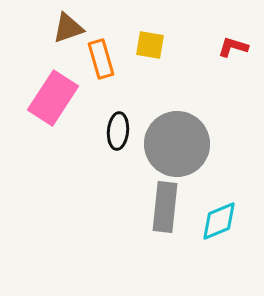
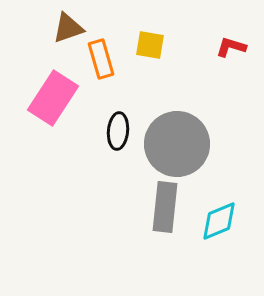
red L-shape: moved 2 px left
